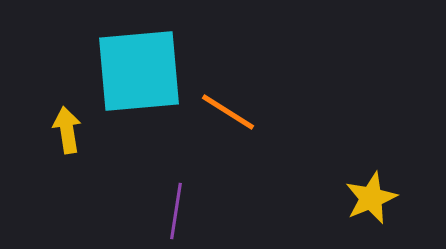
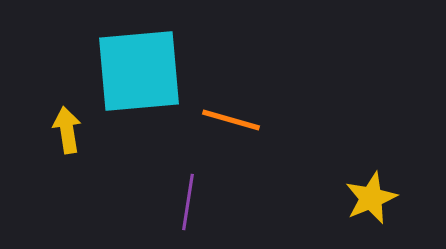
orange line: moved 3 px right, 8 px down; rotated 16 degrees counterclockwise
purple line: moved 12 px right, 9 px up
